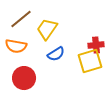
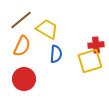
brown line: moved 1 px down
yellow trapezoid: rotated 85 degrees clockwise
orange semicircle: moved 6 px right; rotated 75 degrees counterclockwise
blue semicircle: rotated 54 degrees counterclockwise
red circle: moved 1 px down
